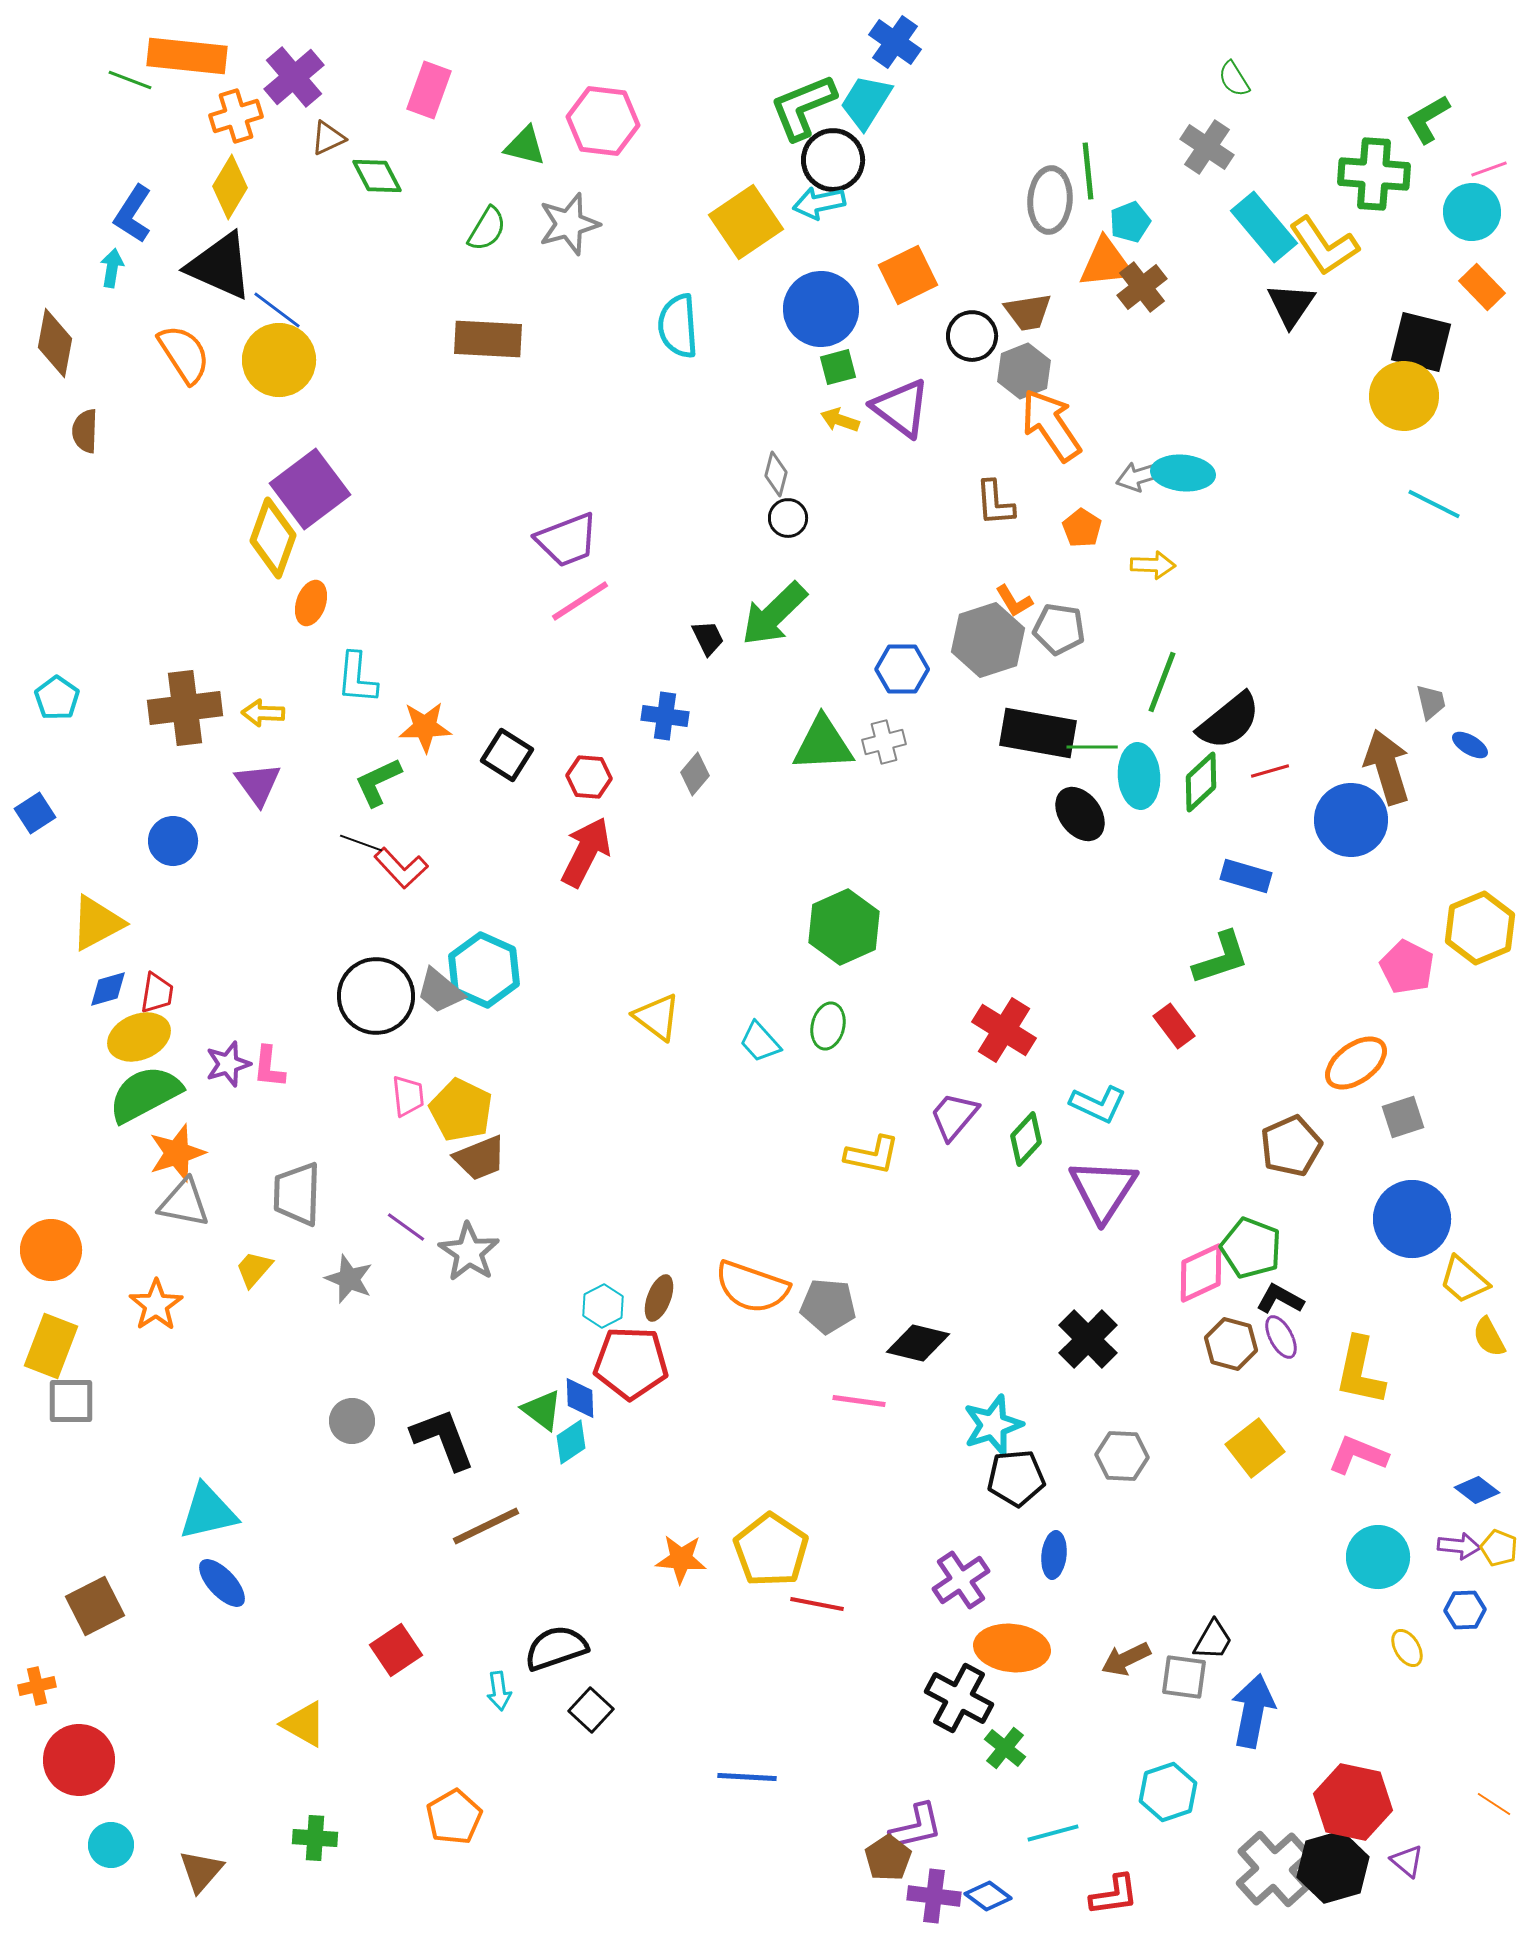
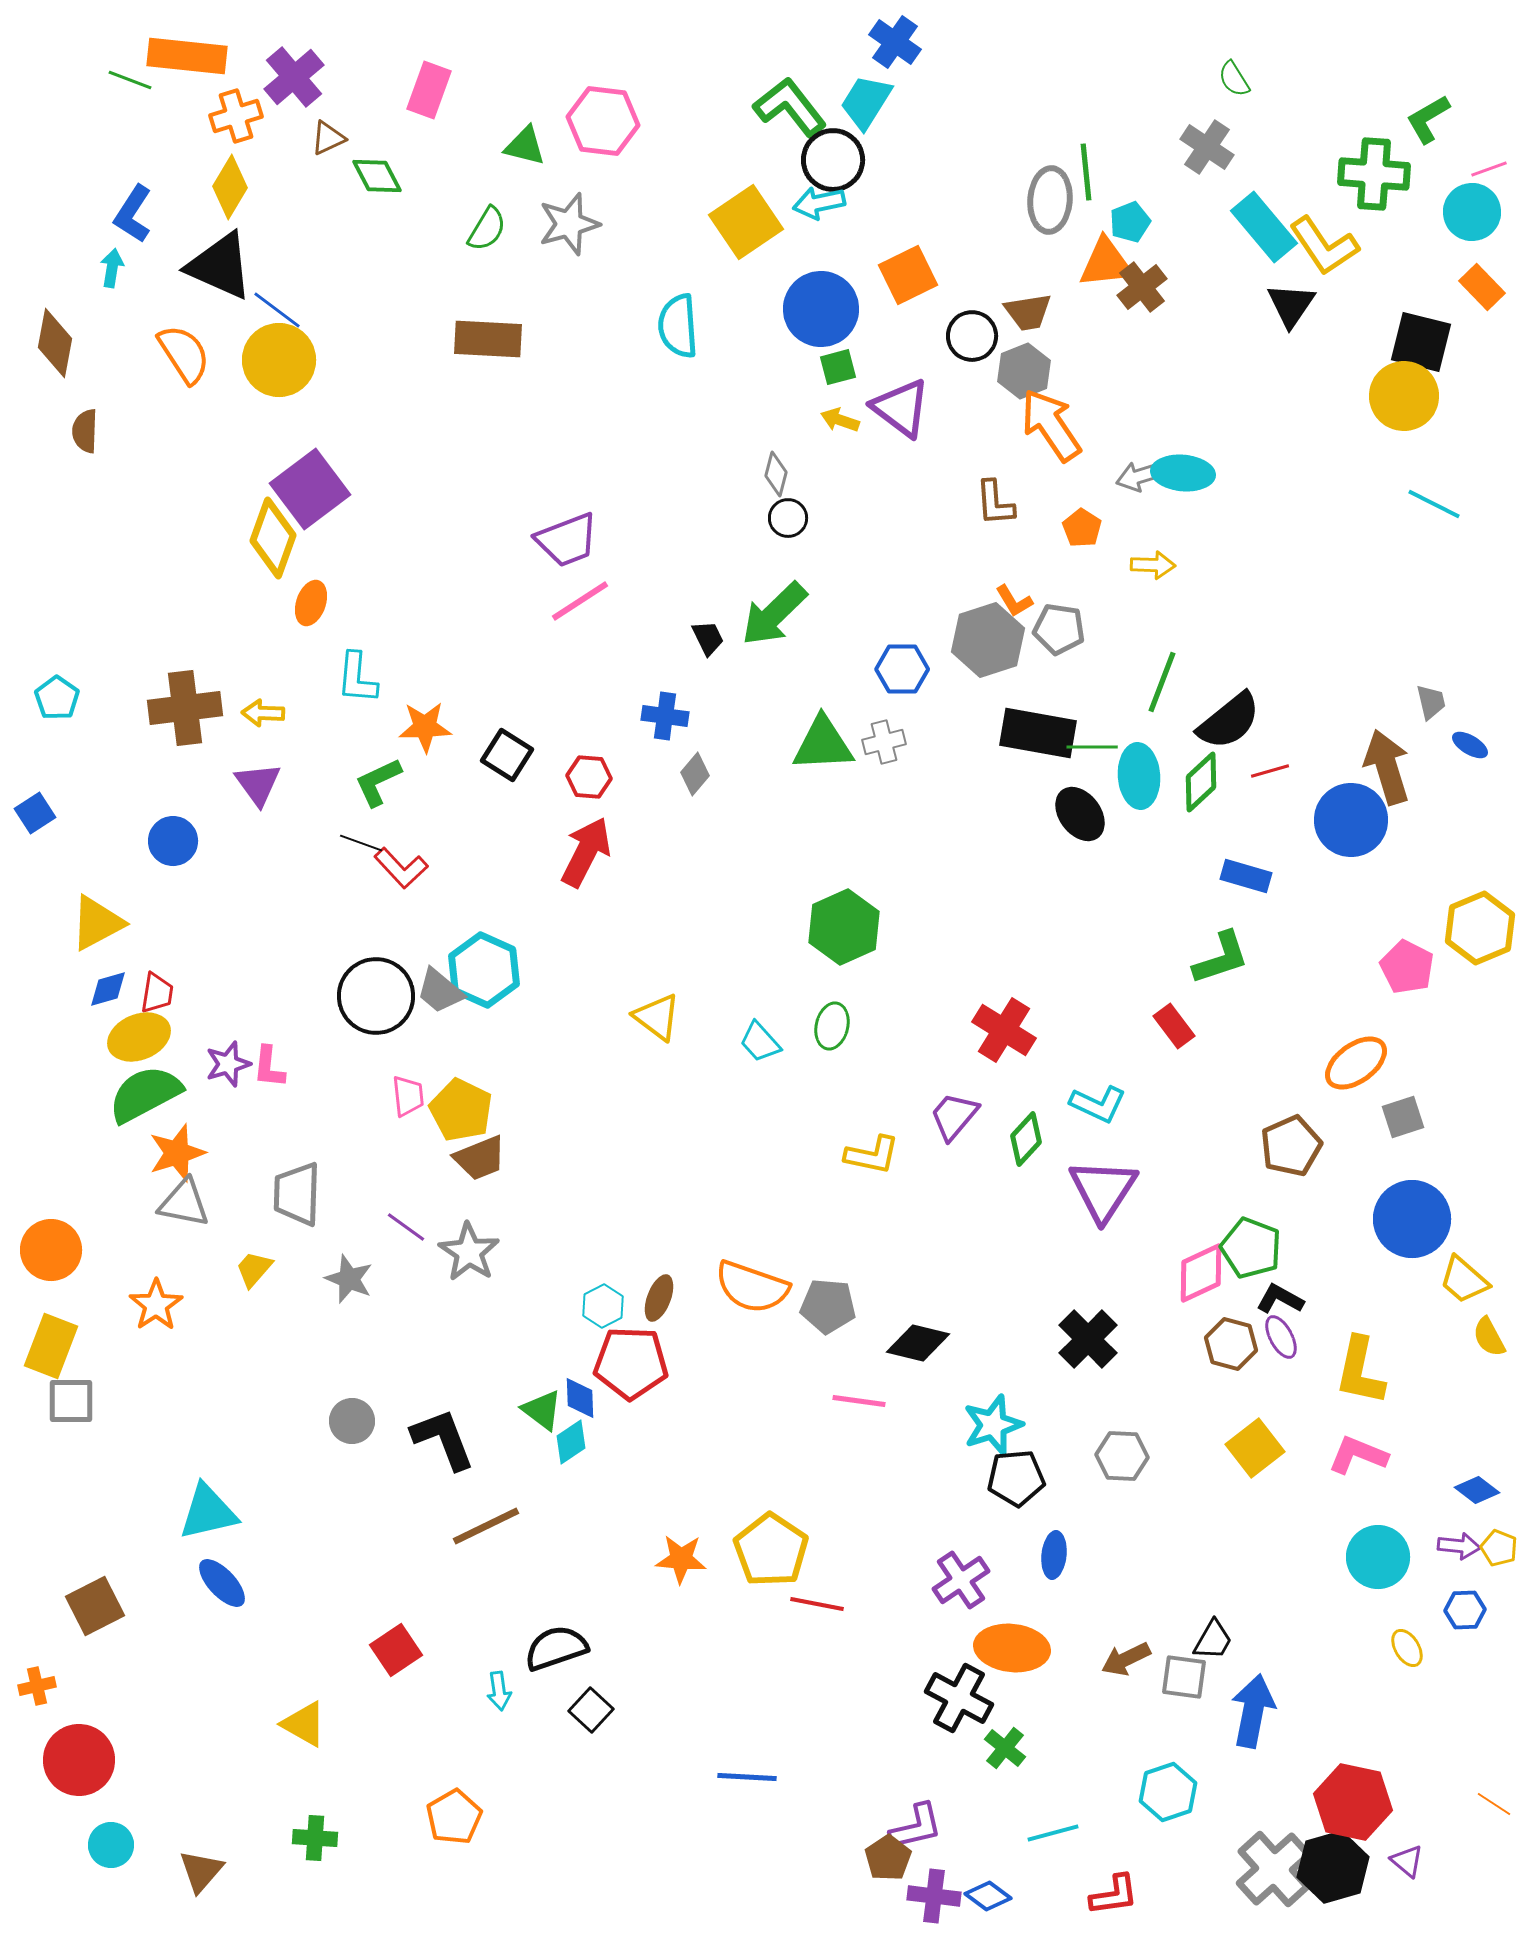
green L-shape at (803, 107): moved 13 px left; rotated 74 degrees clockwise
green line at (1088, 171): moved 2 px left, 1 px down
green ellipse at (828, 1026): moved 4 px right
